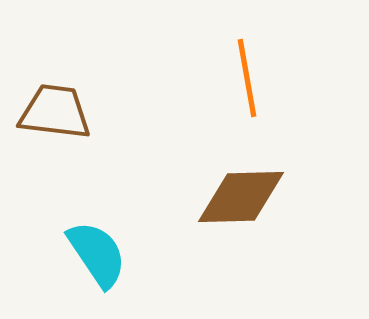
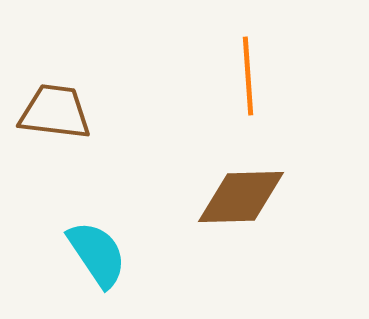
orange line: moved 1 px right, 2 px up; rotated 6 degrees clockwise
